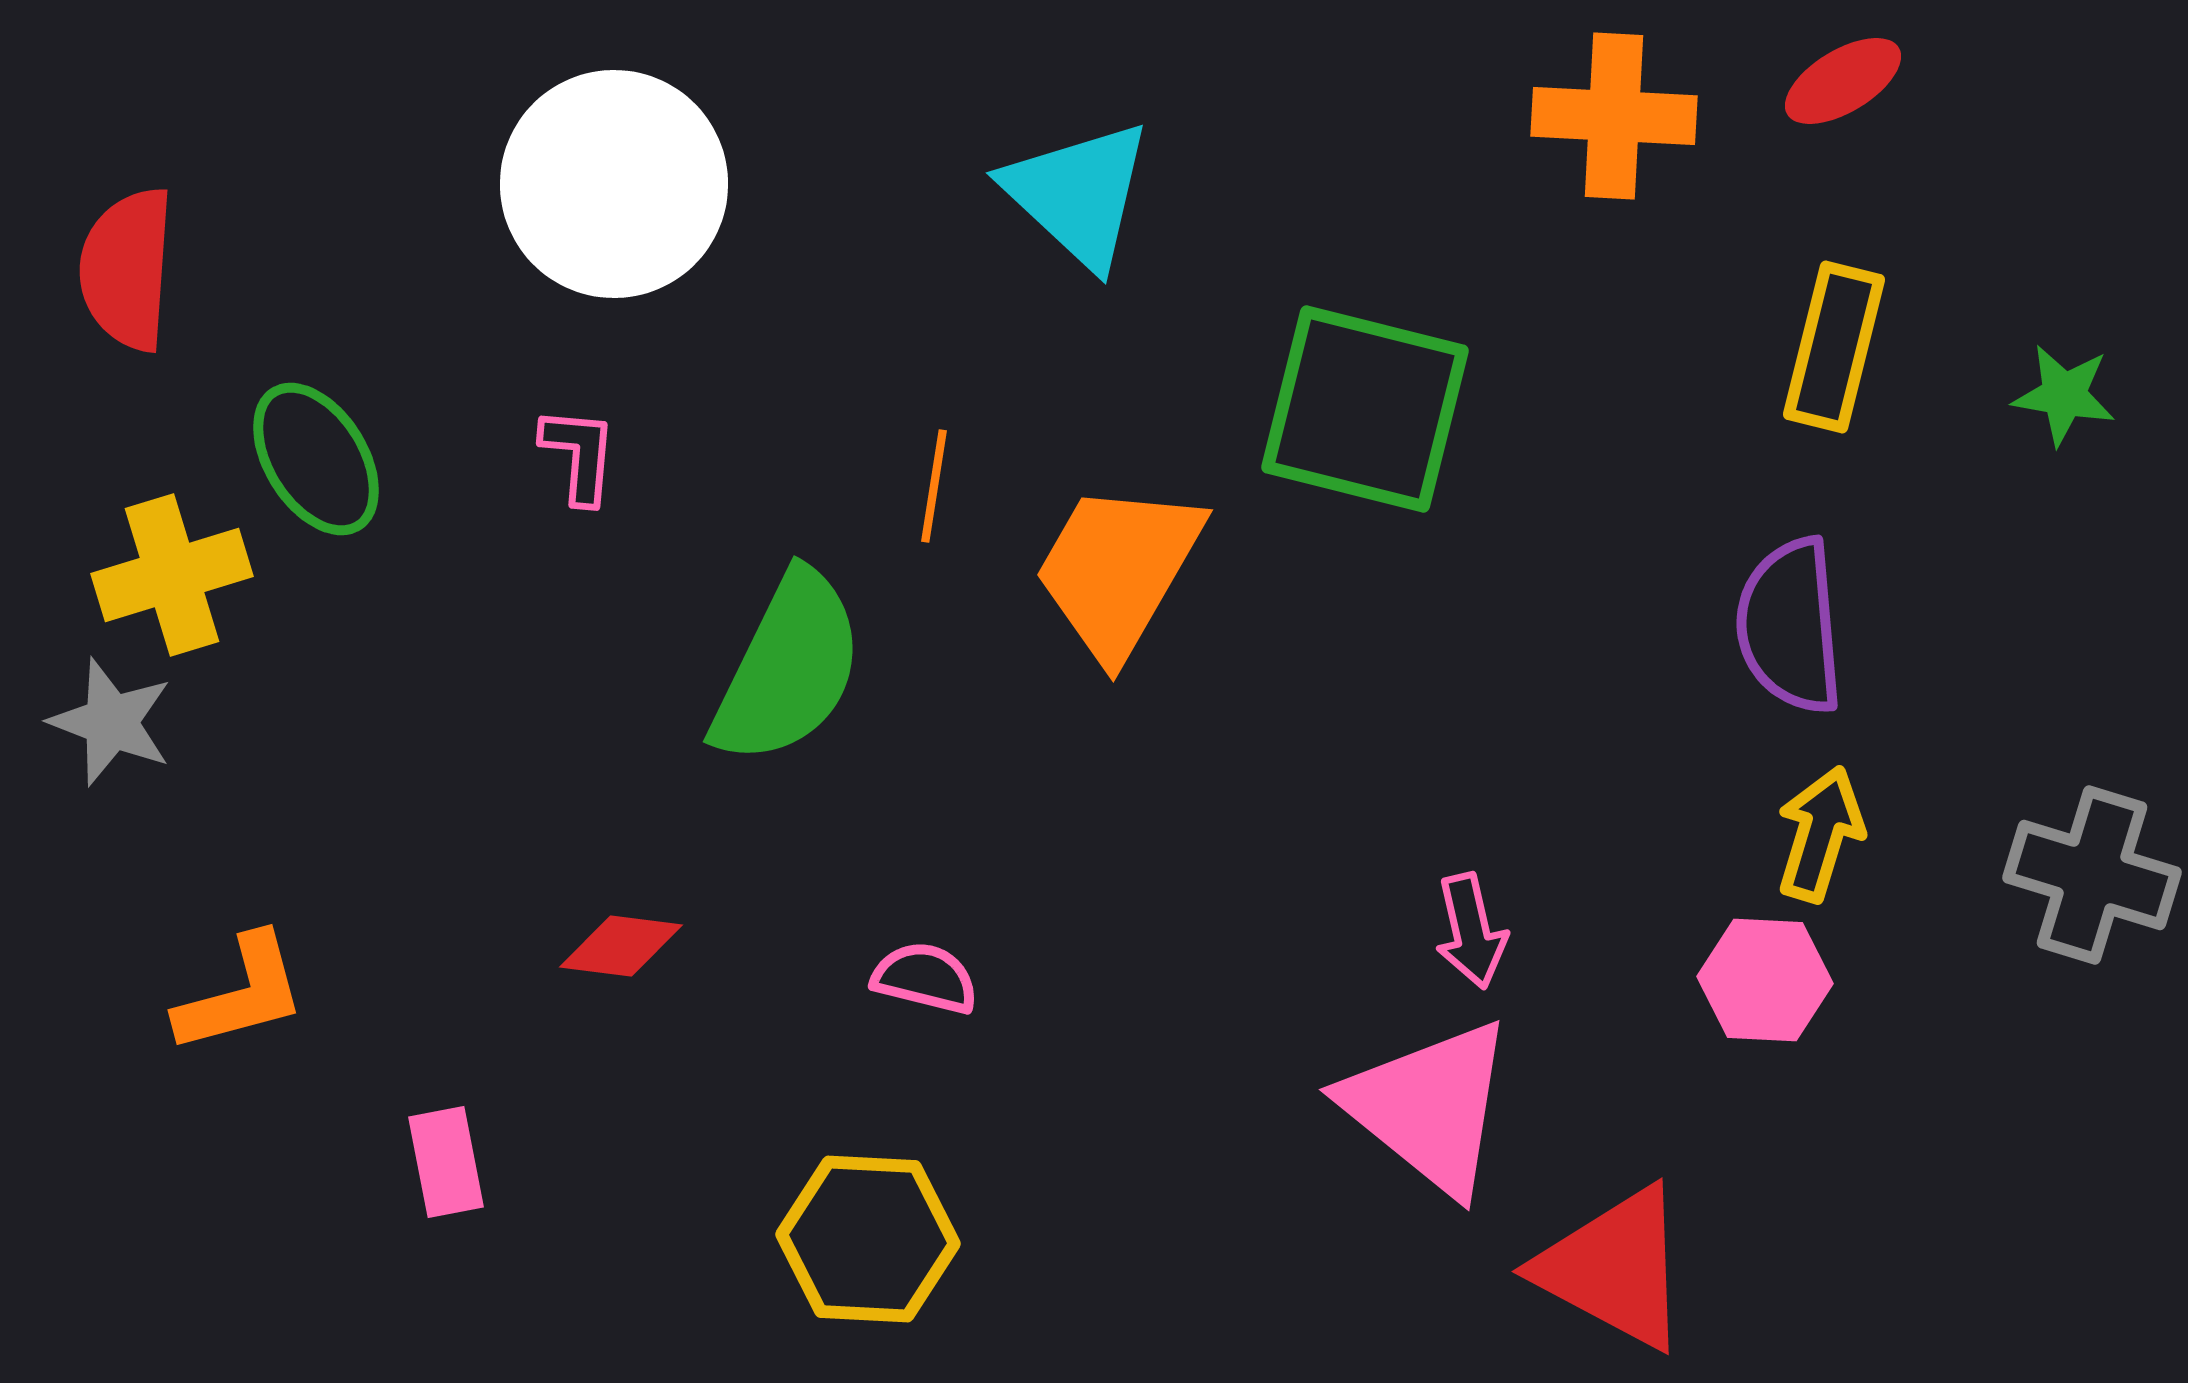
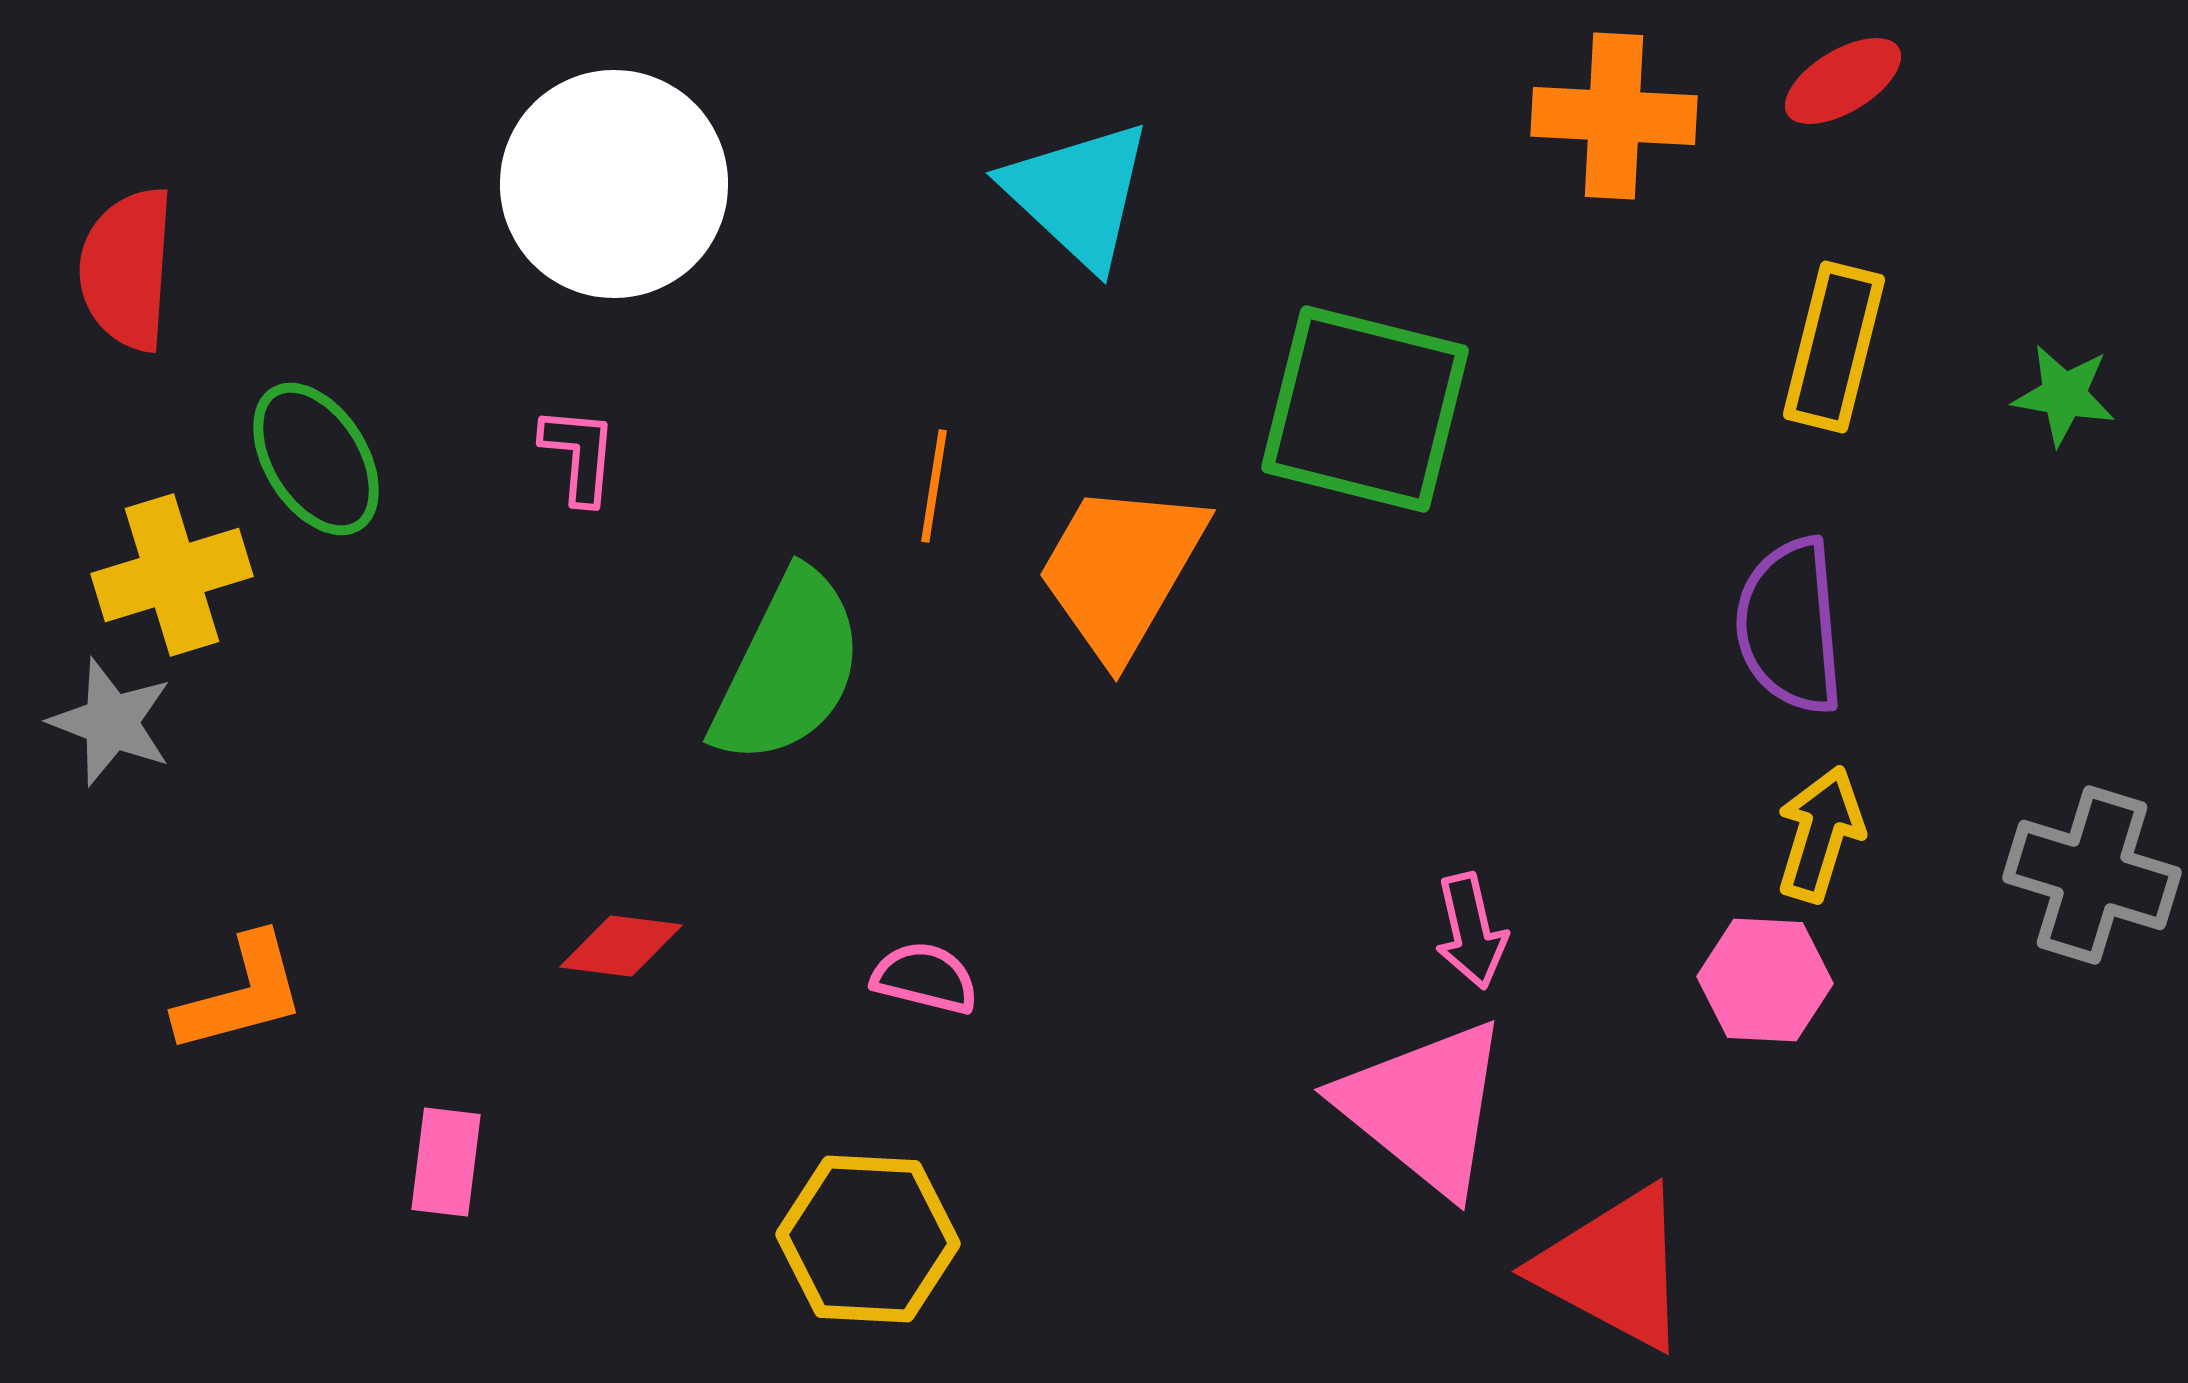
orange trapezoid: moved 3 px right
pink triangle: moved 5 px left
pink rectangle: rotated 18 degrees clockwise
